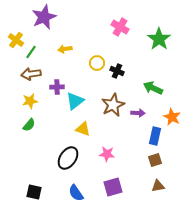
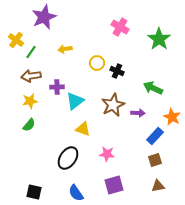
brown arrow: moved 2 px down
blue rectangle: rotated 30 degrees clockwise
purple square: moved 1 px right, 2 px up
